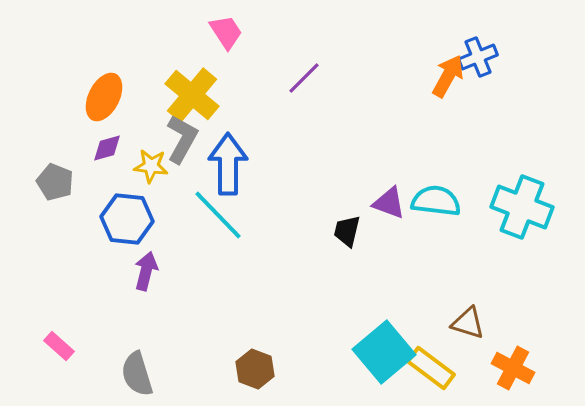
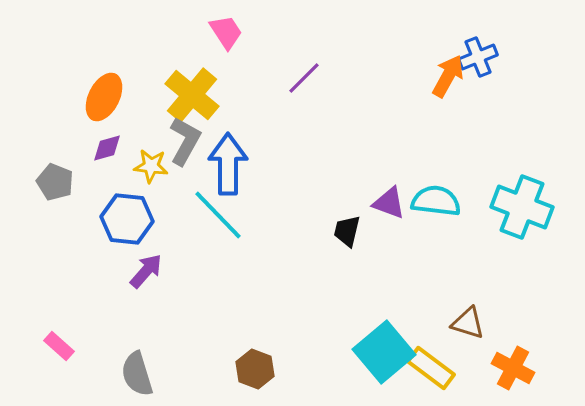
gray L-shape: moved 3 px right, 2 px down
purple arrow: rotated 27 degrees clockwise
